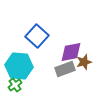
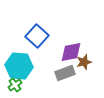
gray rectangle: moved 4 px down
